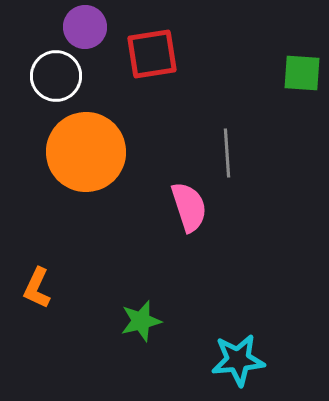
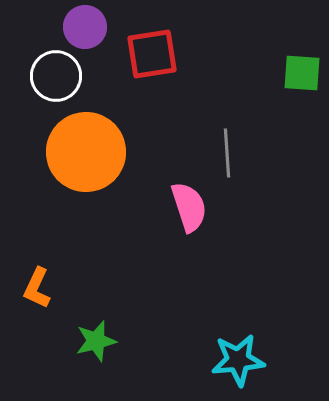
green star: moved 45 px left, 20 px down
